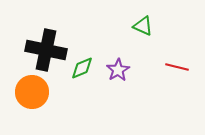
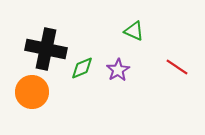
green triangle: moved 9 px left, 5 px down
black cross: moved 1 px up
red line: rotated 20 degrees clockwise
